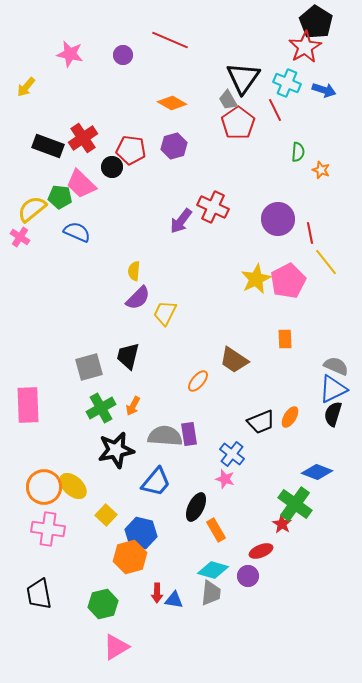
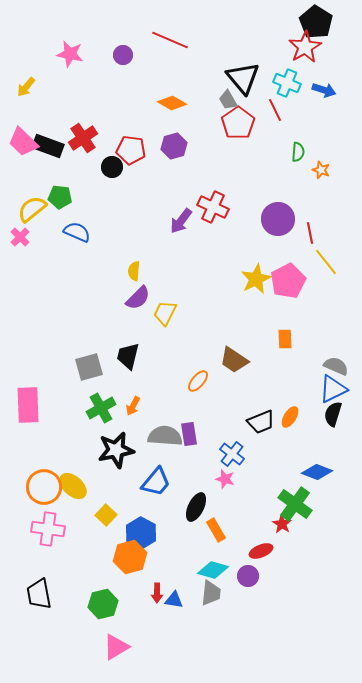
black triangle at (243, 78): rotated 15 degrees counterclockwise
pink trapezoid at (81, 184): moved 58 px left, 42 px up
pink cross at (20, 237): rotated 12 degrees clockwise
blue hexagon at (141, 533): rotated 16 degrees clockwise
